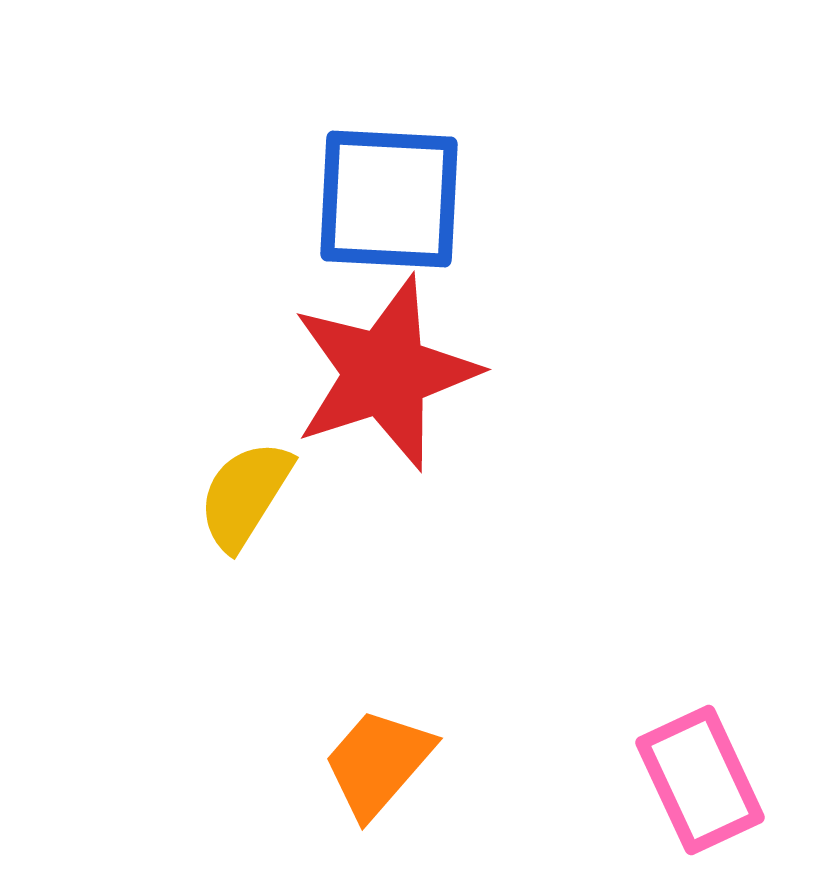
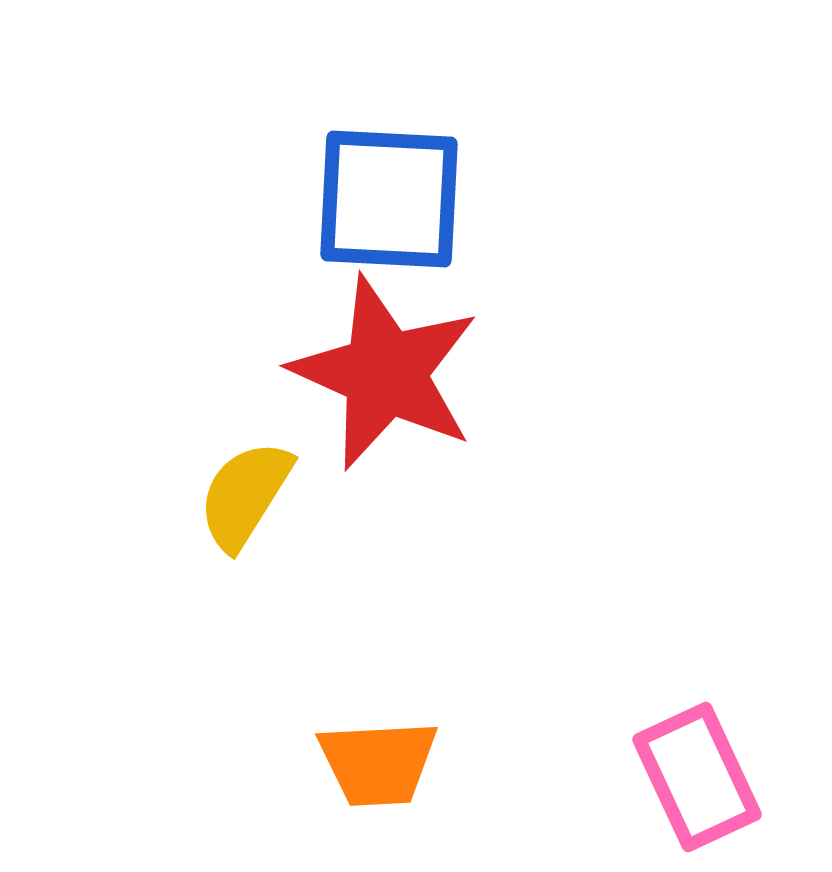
red star: rotated 30 degrees counterclockwise
orange trapezoid: rotated 134 degrees counterclockwise
pink rectangle: moved 3 px left, 3 px up
